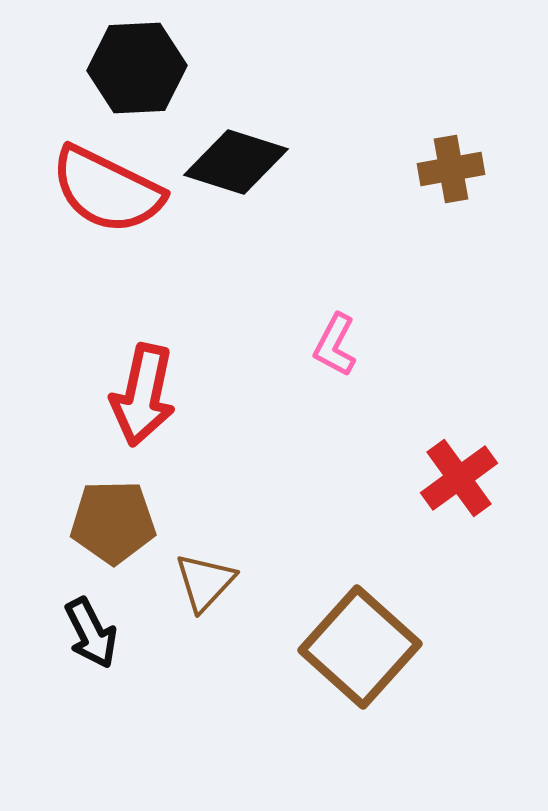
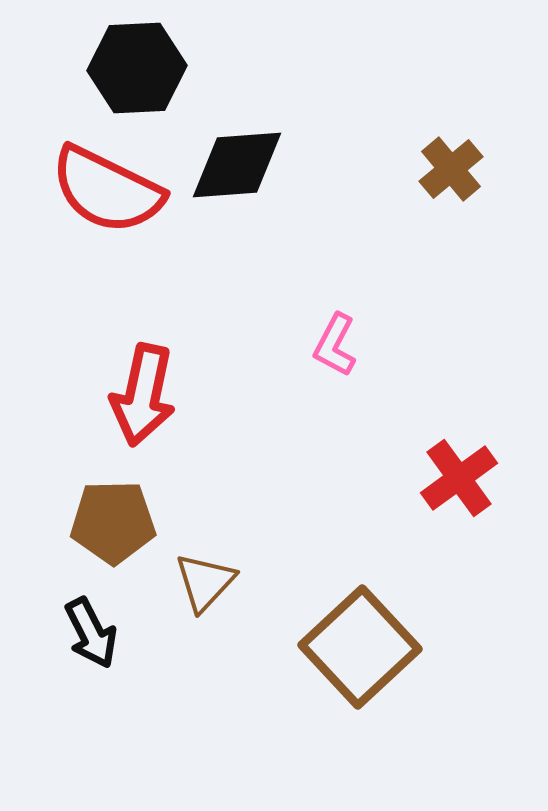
black diamond: moved 1 px right, 3 px down; rotated 22 degrees counterclockwise
brown cross: rotated 30 degrees counterclockwise
brown square: rotated 5 degrees clockwise
